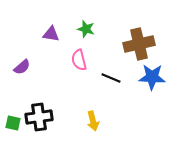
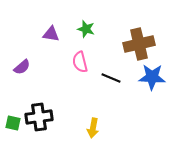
pink semicircle: moved 1 px right, 2 px down
yellow arrow: moved 7 px down; rotated 24 degrees clockwise
